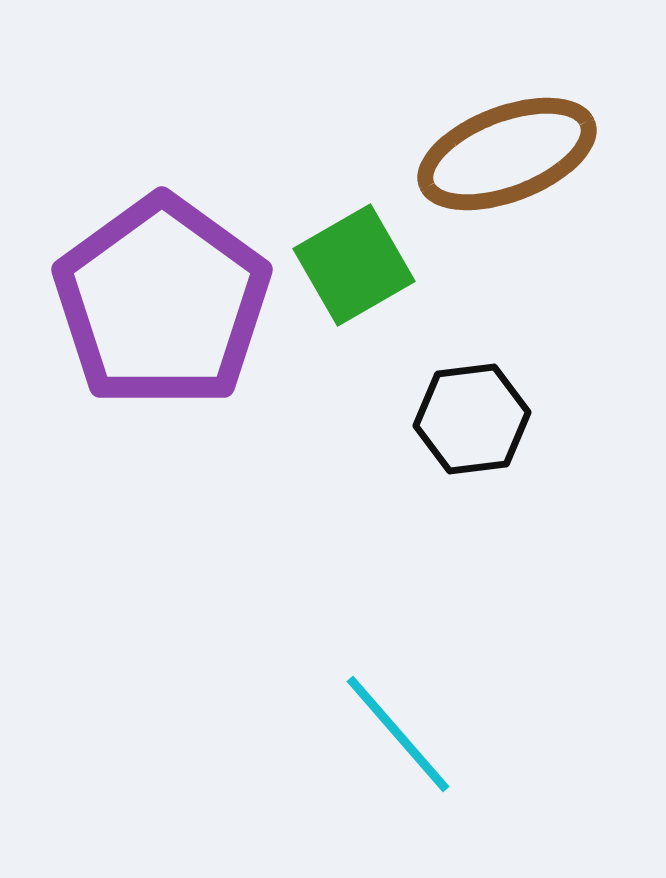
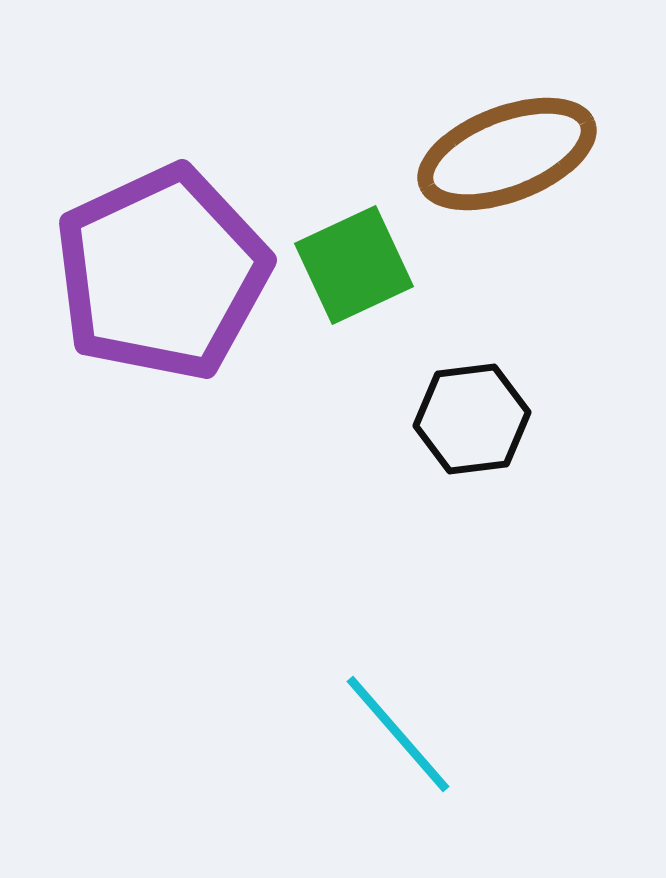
green square: rotated 5 degrees clockwise
purple pentagon: moved 29 px up; rotated 11 degrees clockwise
